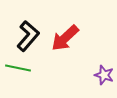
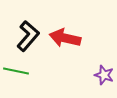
red arrow: rotated 56 degrees clockwise
green line: moved 2 px left, 3 px down
